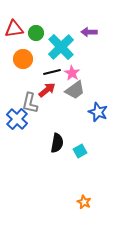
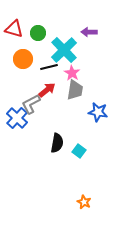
red triangle: rotated 24 degrees clockwise
green circle: moved 2 px right
cyan cross: moved 3 px right, 3 px down
black line: moved 3 px left, 5 px up
gray trapezoid: rotated 45 degrees counterclockwise
gray L-shape: moved 1 px right, 1 px down; rotated 50 degrees clockwise
blue star: rotated 12 degrees counterclockwise
blue cross: moved 1 px up
cyan square: moved 1 px left; rotated 24 degrees counterclockwise
